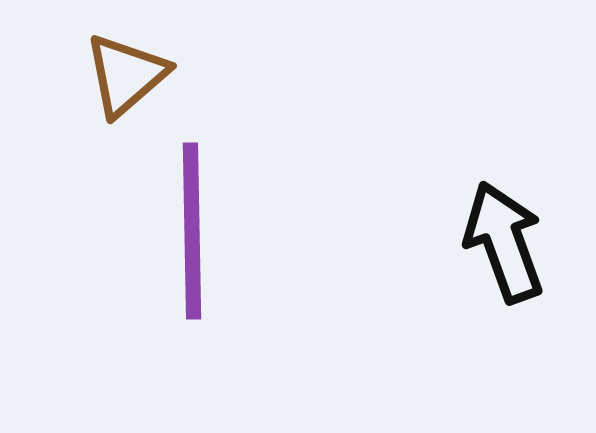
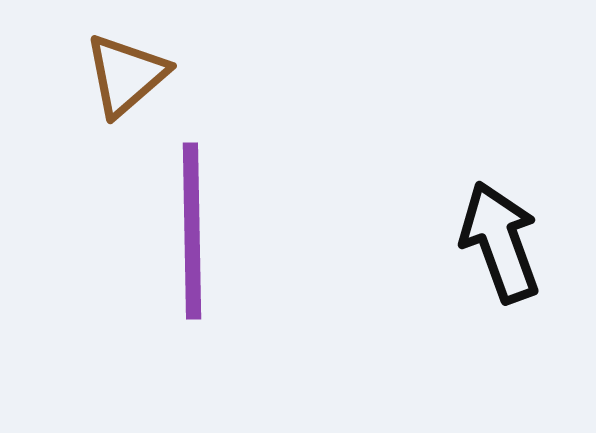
black arrow: moved 4 px left
